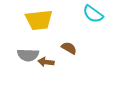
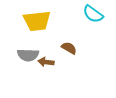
yellow trapezoid: moved 2 px left, 1 px down
